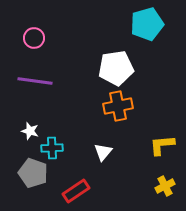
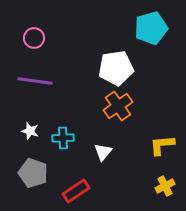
cyan pentagon: moved 4 px right, 4 px down
orange cross: rotated 24 degrees counterclockwise
cyan cross: moved 11 px right, 10 px up
